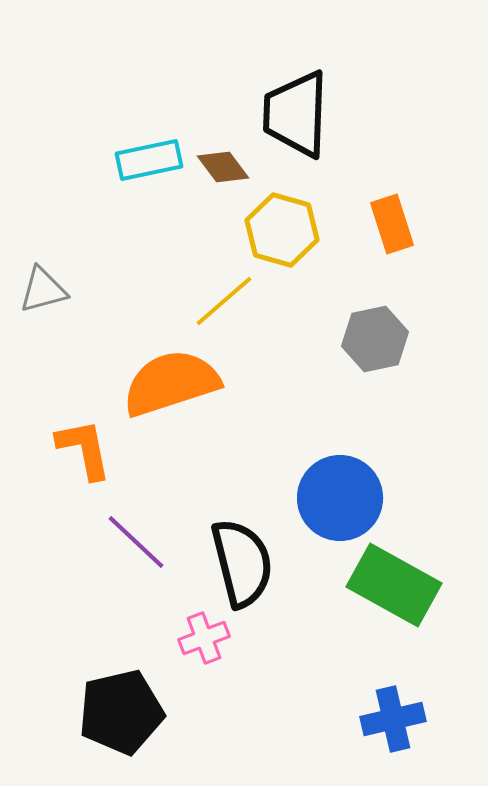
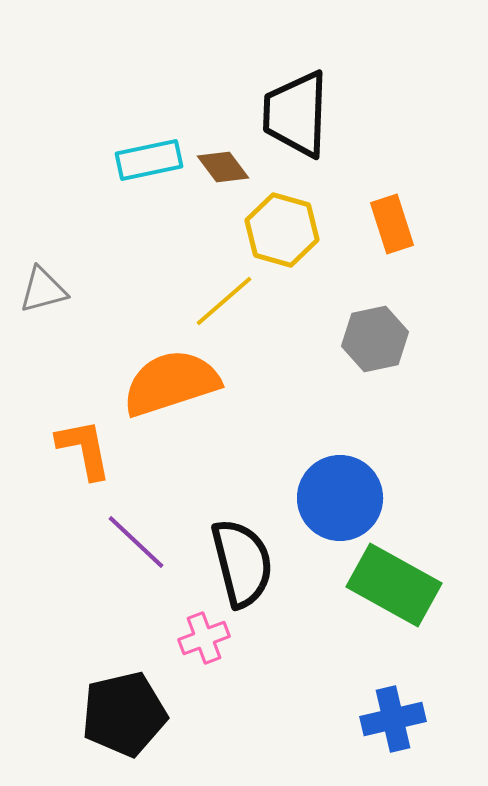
black pentagon: moved 3 px right, 2 px down
